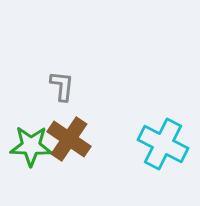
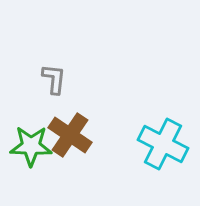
gray L-shape: moved 8 px left, 7 px up
brown cross: moved 1 px right, 4 px up
